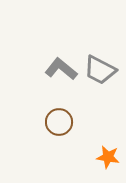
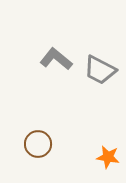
gray L-shape: moved 5 px left, 10 px up
brown circle: moved 21 px left, 22 px down
